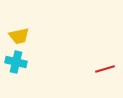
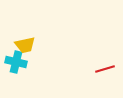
yellow trapezoid: moved 6 px right, 9 px down
